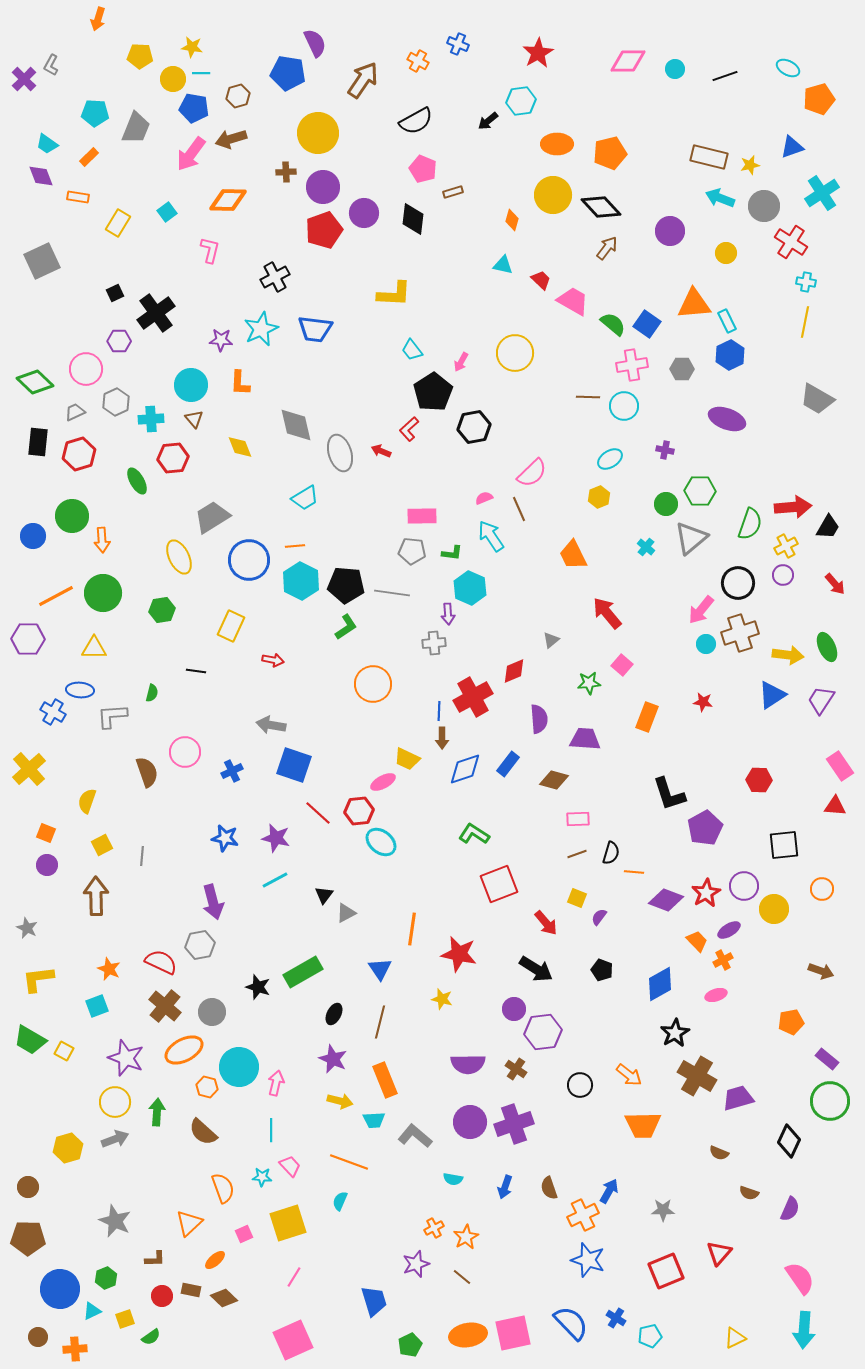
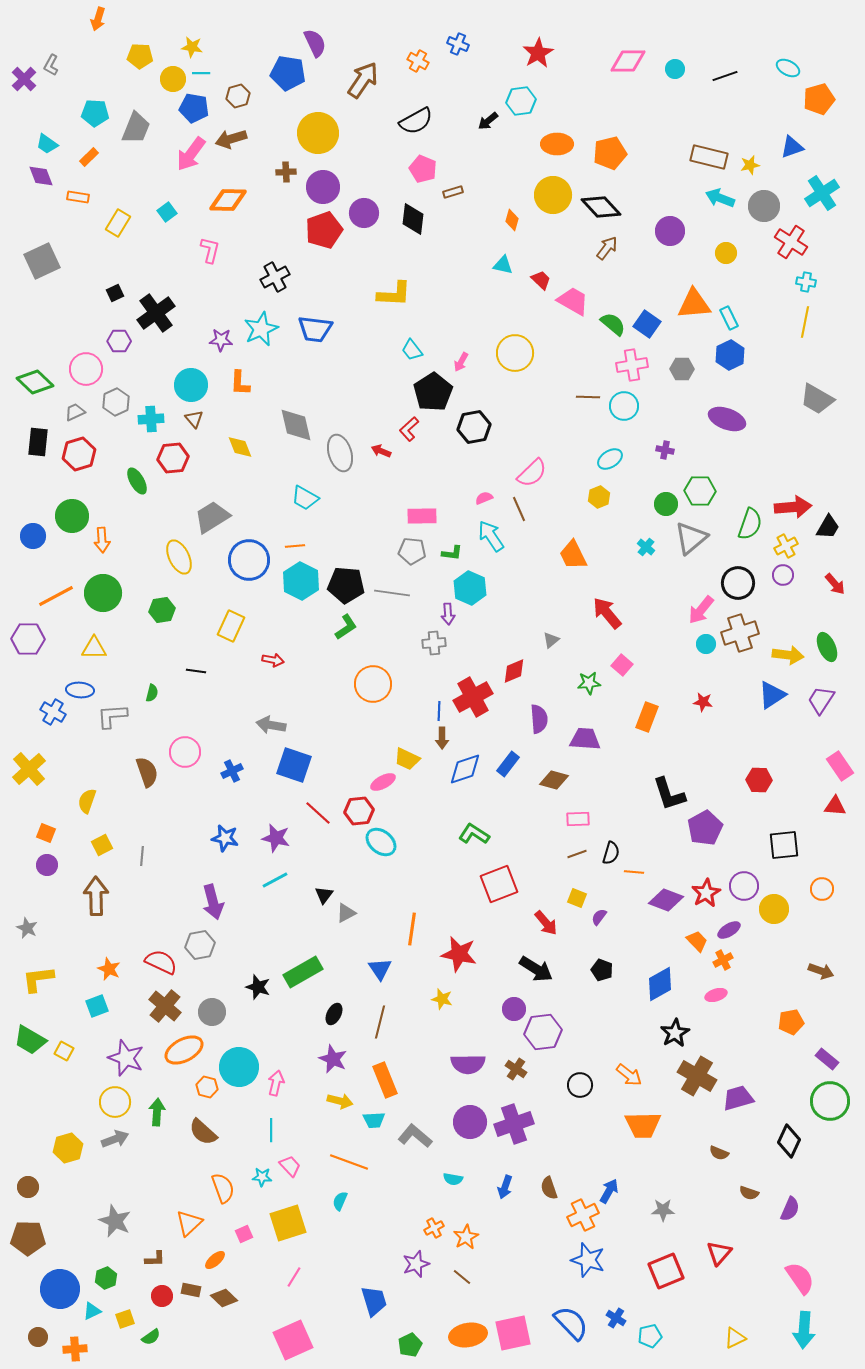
cyan rectangle at (727, 321): moved 2 px right, 3 px up
cyan trapezoid at (305, 498): rotated 60 degrees clockwise
